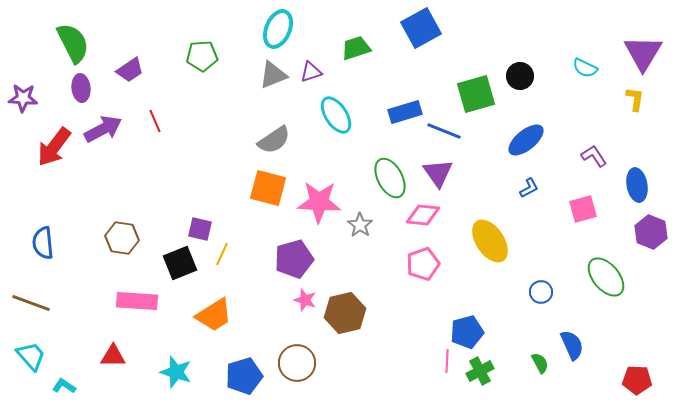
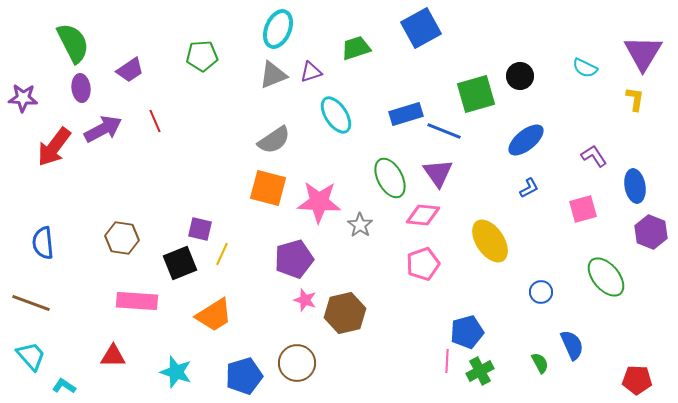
blue rectangle at (405, 112): moved 1 px right, 2 px down
blue ellipse at (637, 185): moved 2 px left, 1 px down
